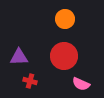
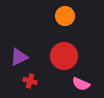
orange circle: moved 3 px up
purple triangle: rotated 24 degrees counterclockwise
